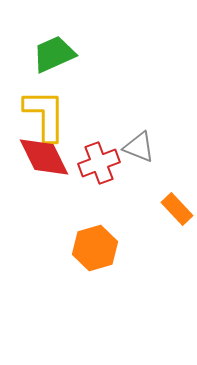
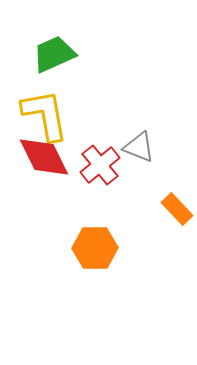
yellow L-shape: rotated 10 degrees counterclockwise
red cross: moved 1 px right, 2 px down; rotated 18 degrees counterclockwise
orange hexagon: rotated 15 degrees clockwise
